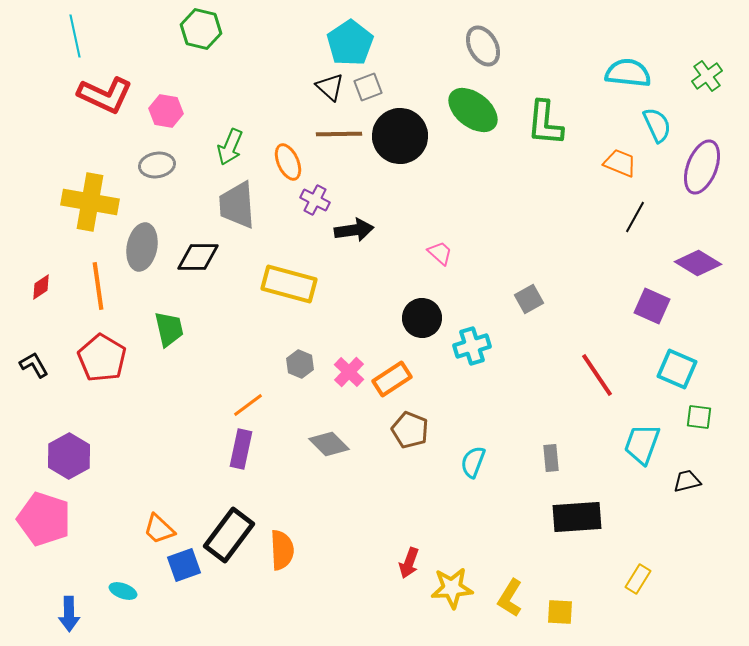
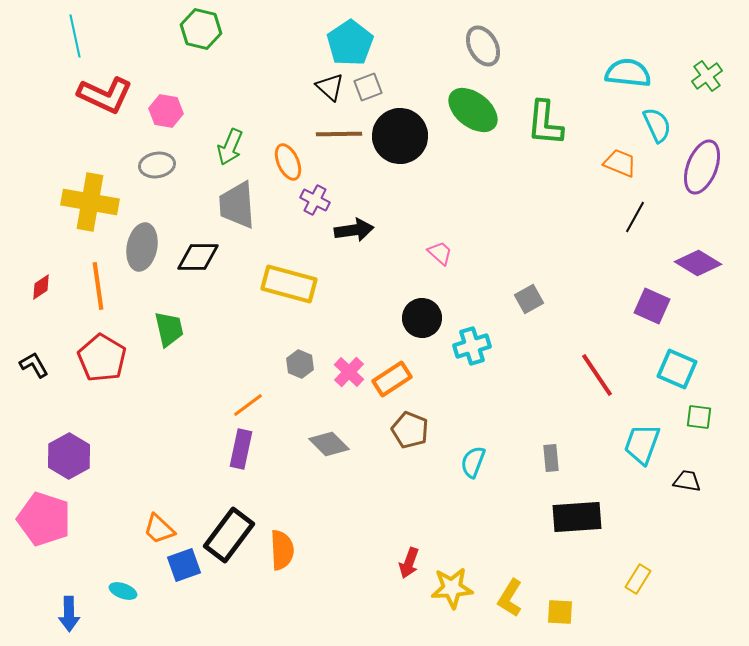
black trapezoid at (687, 481): rotated 24 degrees clockwise
